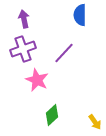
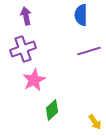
blue semicircle: moved 1 px right
purple arrow: moved 2 px right, 3 px up
purple line: moved 25 px right, 2 px up; rotated 30 degrees clockwise
pink star: moved 3 px left; rotated 20 degrees clockwise
green diamond: moved 5 px up
